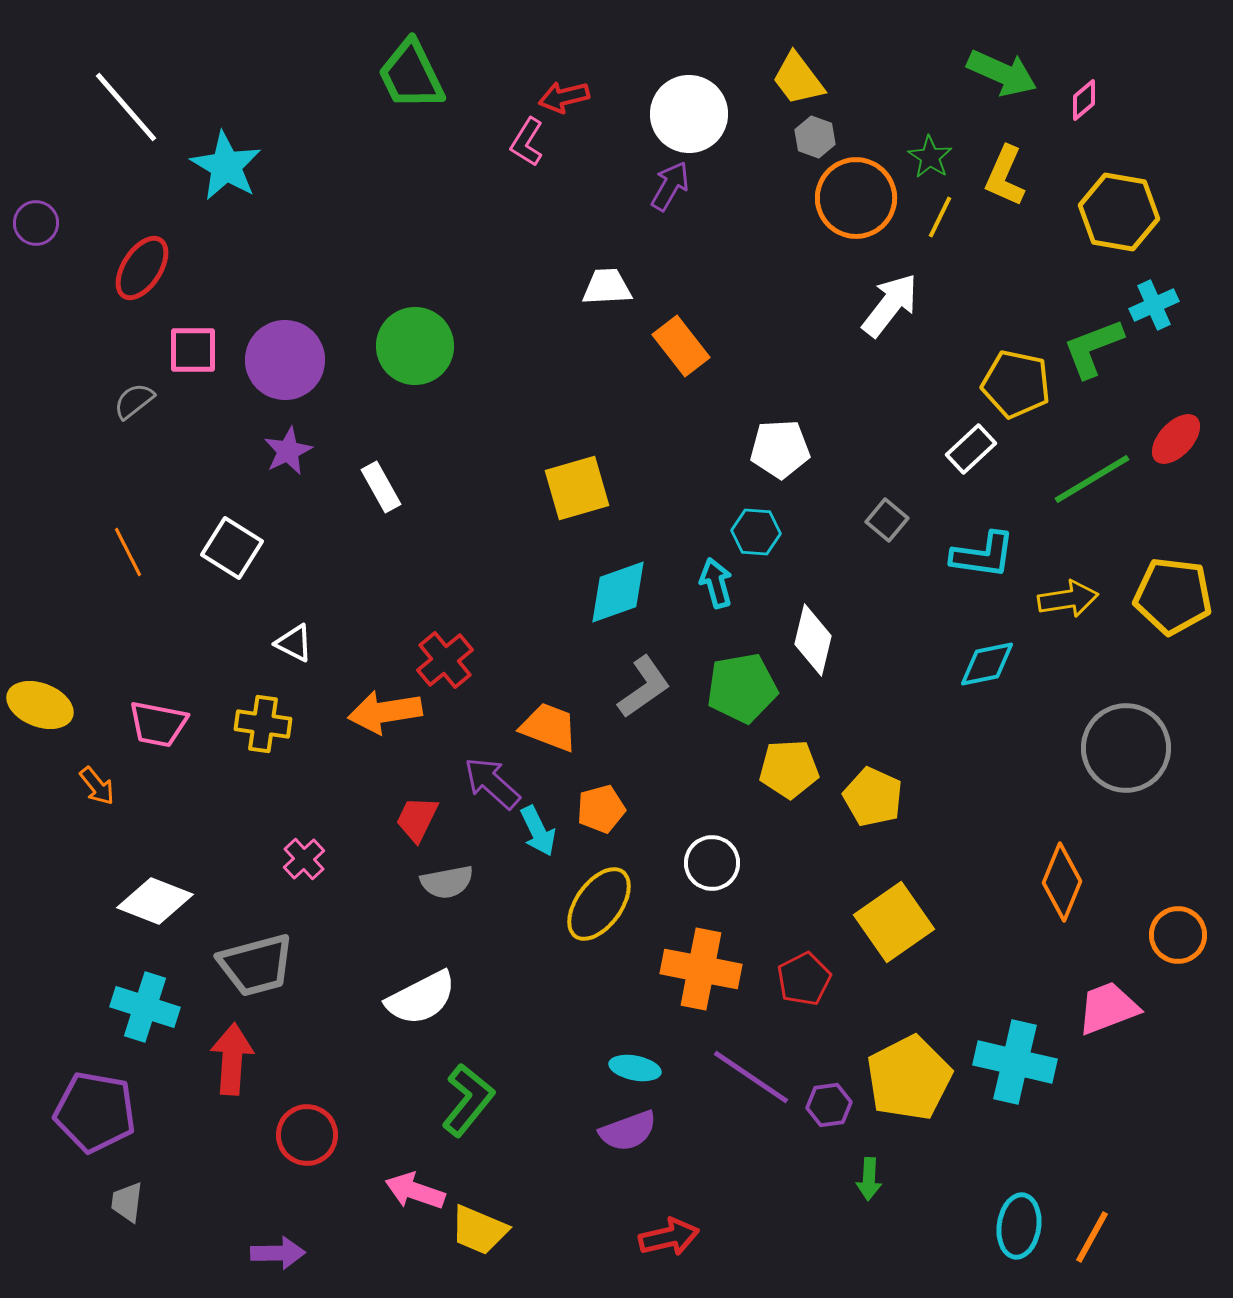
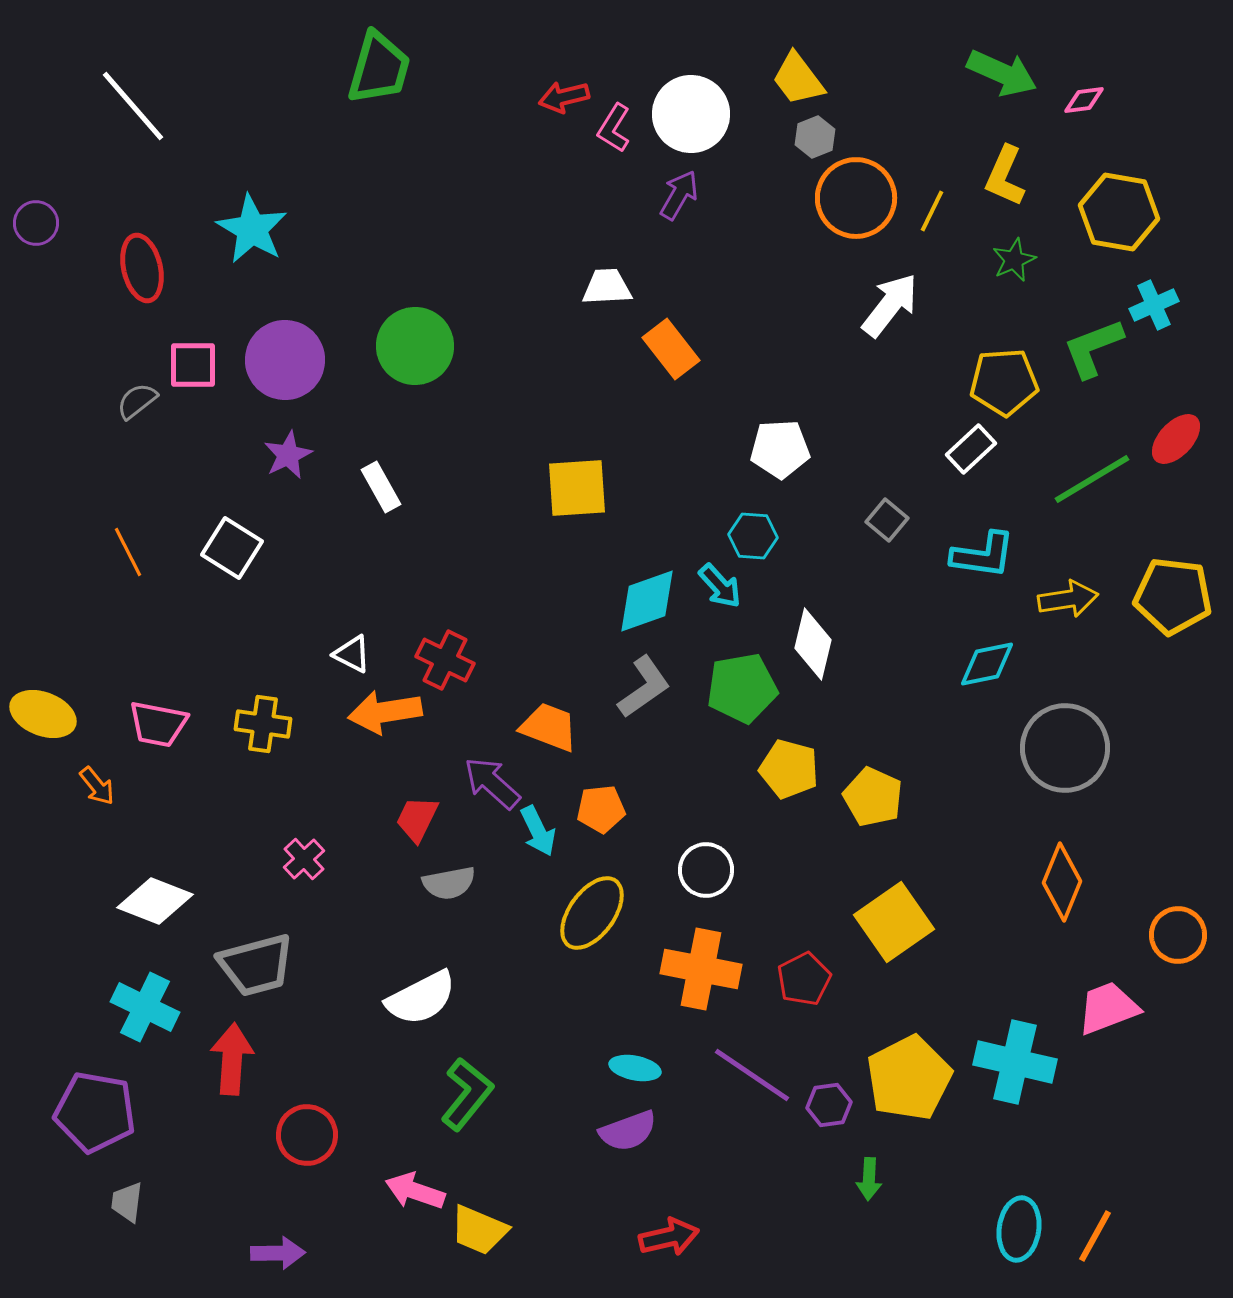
green trapezoid at (411, 75): moved 32 px left, 7 px up; rotated 138 degrees counterclockwise
pink diamond at (1084, 100): rotated 33 degrees clockwise
white line at (126, 107): moved 7 px right, 1 px up
white circle at (689, 114): moved 2 px right
gray hexagon at (815, 137): rotated 18 degrees clockwise
pink L-shape at (527, 142): moved 87 px right, 14 px up
green star at (930, 157): moved 84 px right, 103 px down; rotated 15 degrees clockwise
cyan star at (226, 166): moved 26 px right, 63 px down
purple arrow at (670, 186): moved 9 px right, 9 px down
yellow line at (940, 217): moved 8 px left, 6 px up
red ellipse at (142, 268): rotated 46 degrees counterclockwise
orange rectangle at (681, 346): moved 10 px left, 3 px down
pink square at (193, 350): moved 15 px down
yellow pentagon at (1016, 384): moved 12 px left, 2 px up; rotated 16 degrees counterclockwise
gray semicircle at (134, 401): moved 3 px right
purple star at (288, 451): moved 4 px down
yellow square at (577, 488): rotated 12 degrees clockwise
cyan hexagon at (756, 532): moved 3 px left, 4 px down
cyan arrow at (716, 583): moved 4 px right, 3 px down; rotated 153 degrees clockwise
cyan diamond at (618, 592): moved 29 px right, 9 px down
white diamond at (813, 640): moved 4 px down
white triangle at (294, 643): moved 58 px right, 11 px down
red cross at (445, 660): rotated 24 degrees counterclockwise
yellow ellipse at (40, 705): moved 3 px right, 9 px down
gray circle at (1126, 748): moved 61 px left
yellow pentagon at (789, 769): rotated 18 degrees clockwise
orange pentagon at (601, 809): rotated 9 degrees clockwise
white circle at (712, 863): moved 6 px left, 7 px down
gray semicircle at (447, 882): moved 2 px right, 1 px down
yellow ellipse at (599, 904): moved 7 px left, 9 px down
cyan cross at (145, 1007): rotated 8 degrees clockwise
purple line at (751, 1077): moved 1 px right, 2 px up
green L-shape at (468, 1100): moved 1 px left, 6 px up
cyan ellipse at (1019, 1226): moved 3 px down
orange line at (1092, 1237): moved 3 px right, 1 px up
